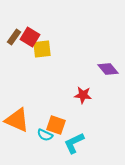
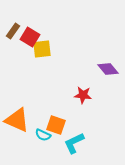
brown rectangle: moved 1 px left, 6 px up
cyan semicircle: moved 2 px left
